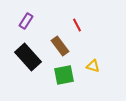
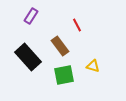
purple rectangle: moved 5 px right, 5 px up
